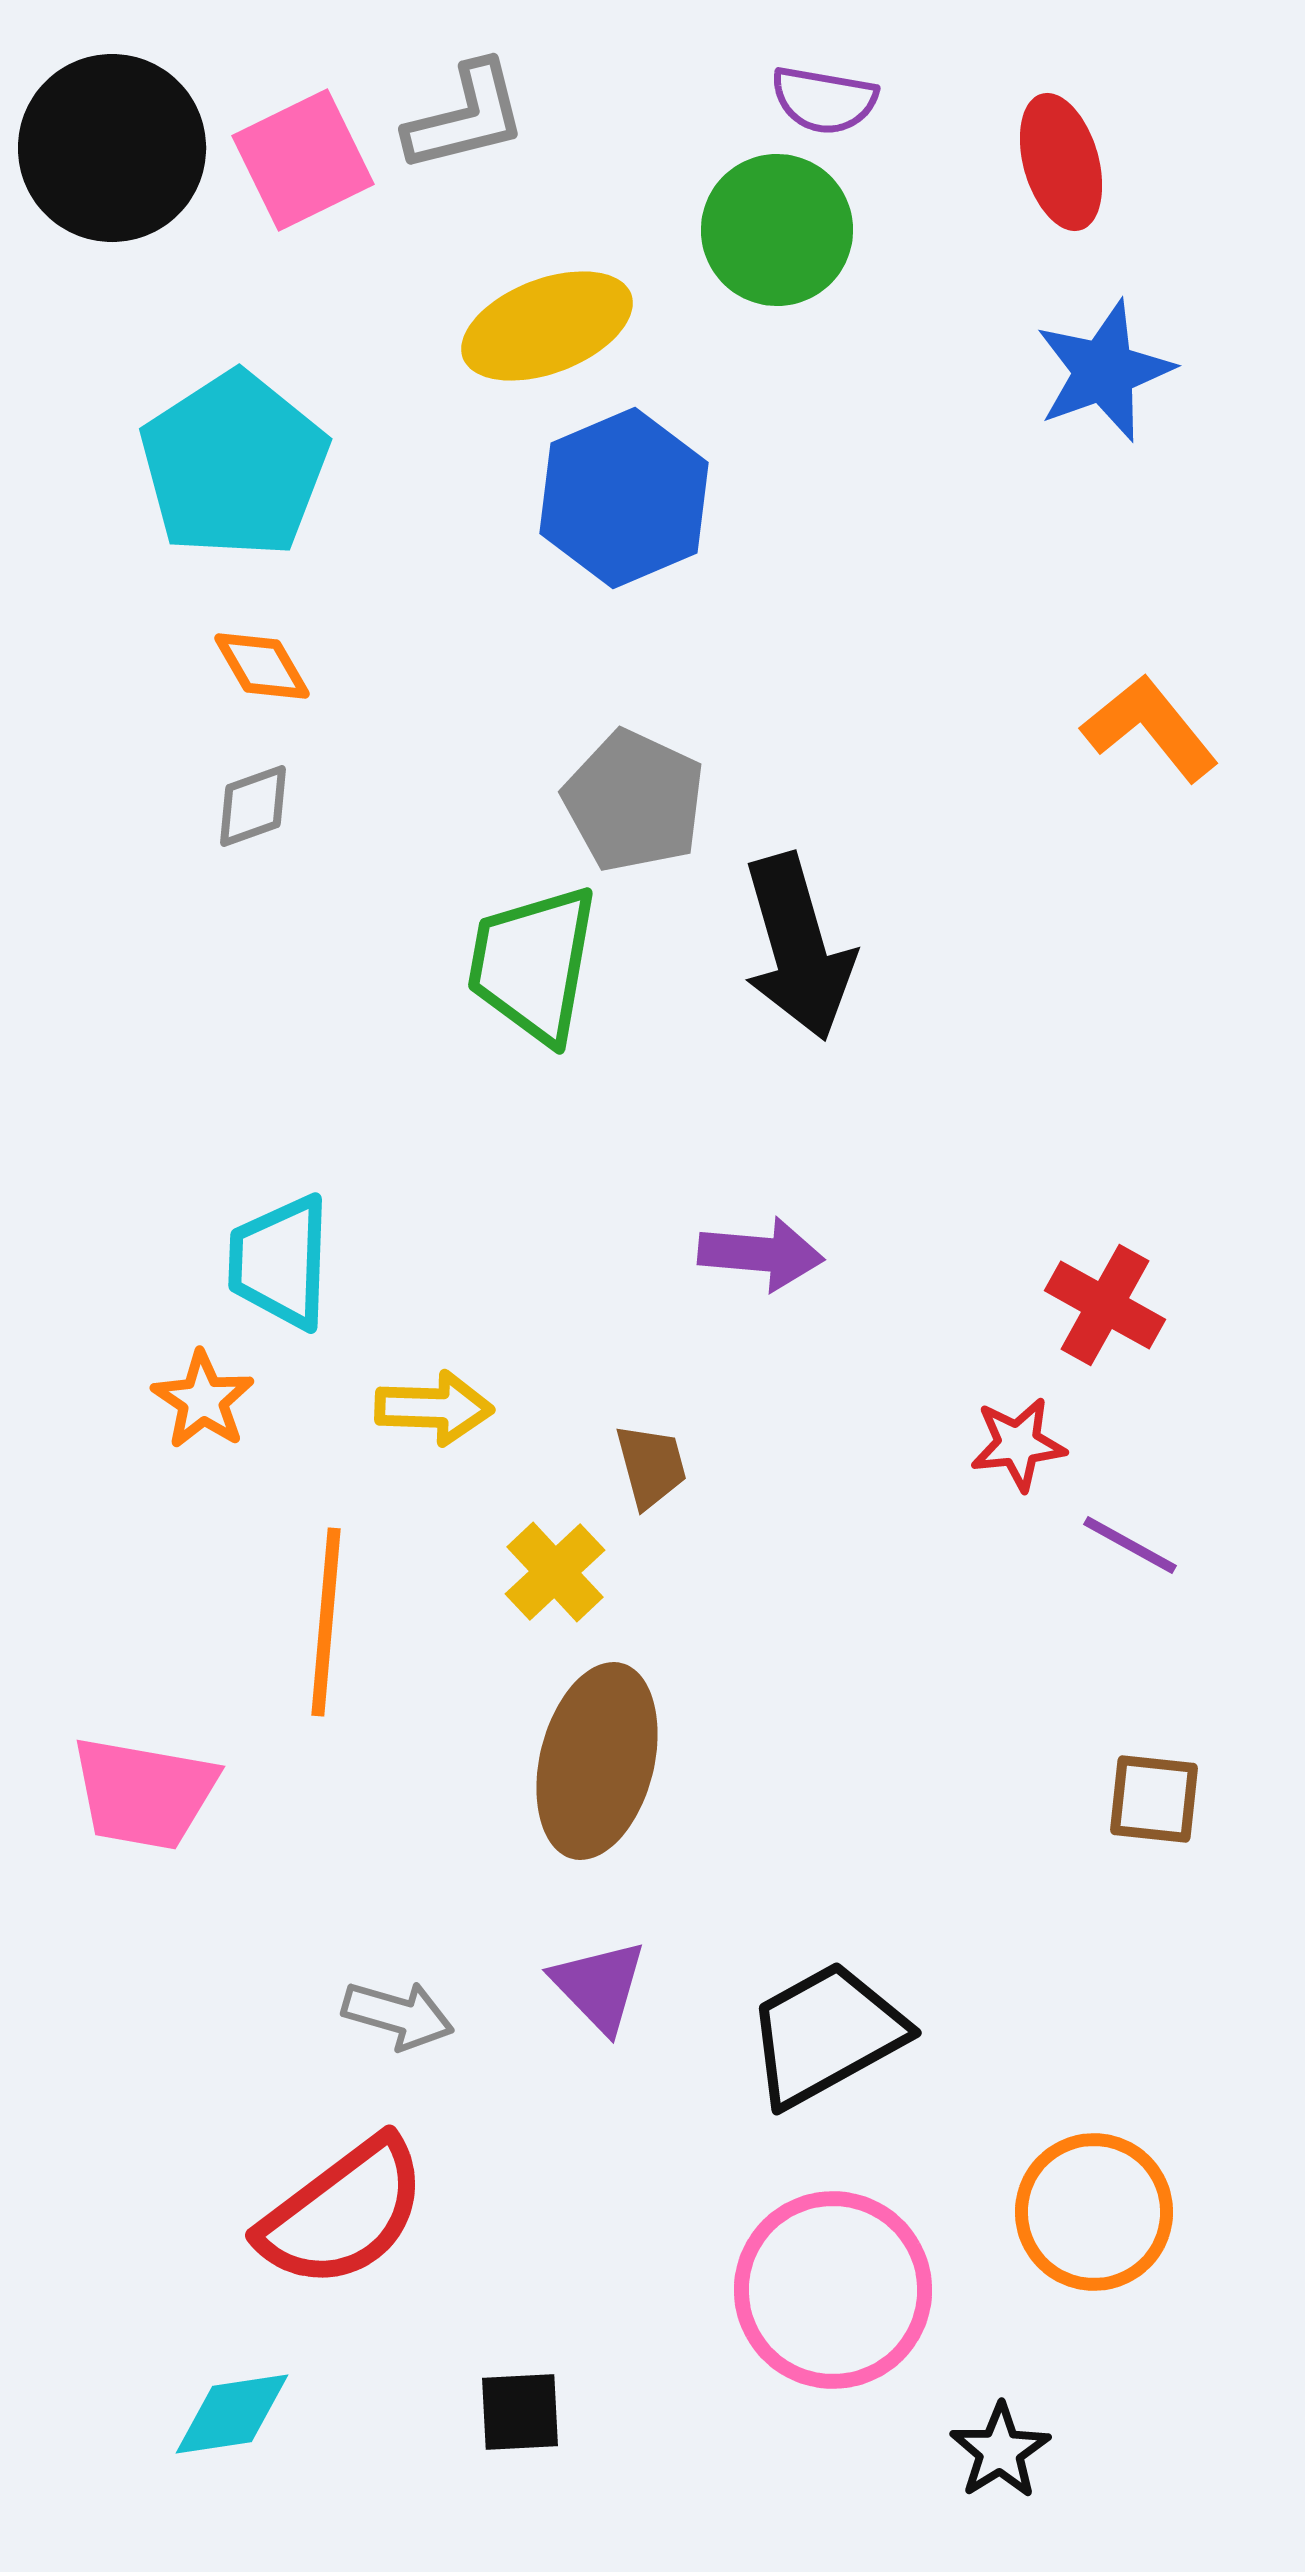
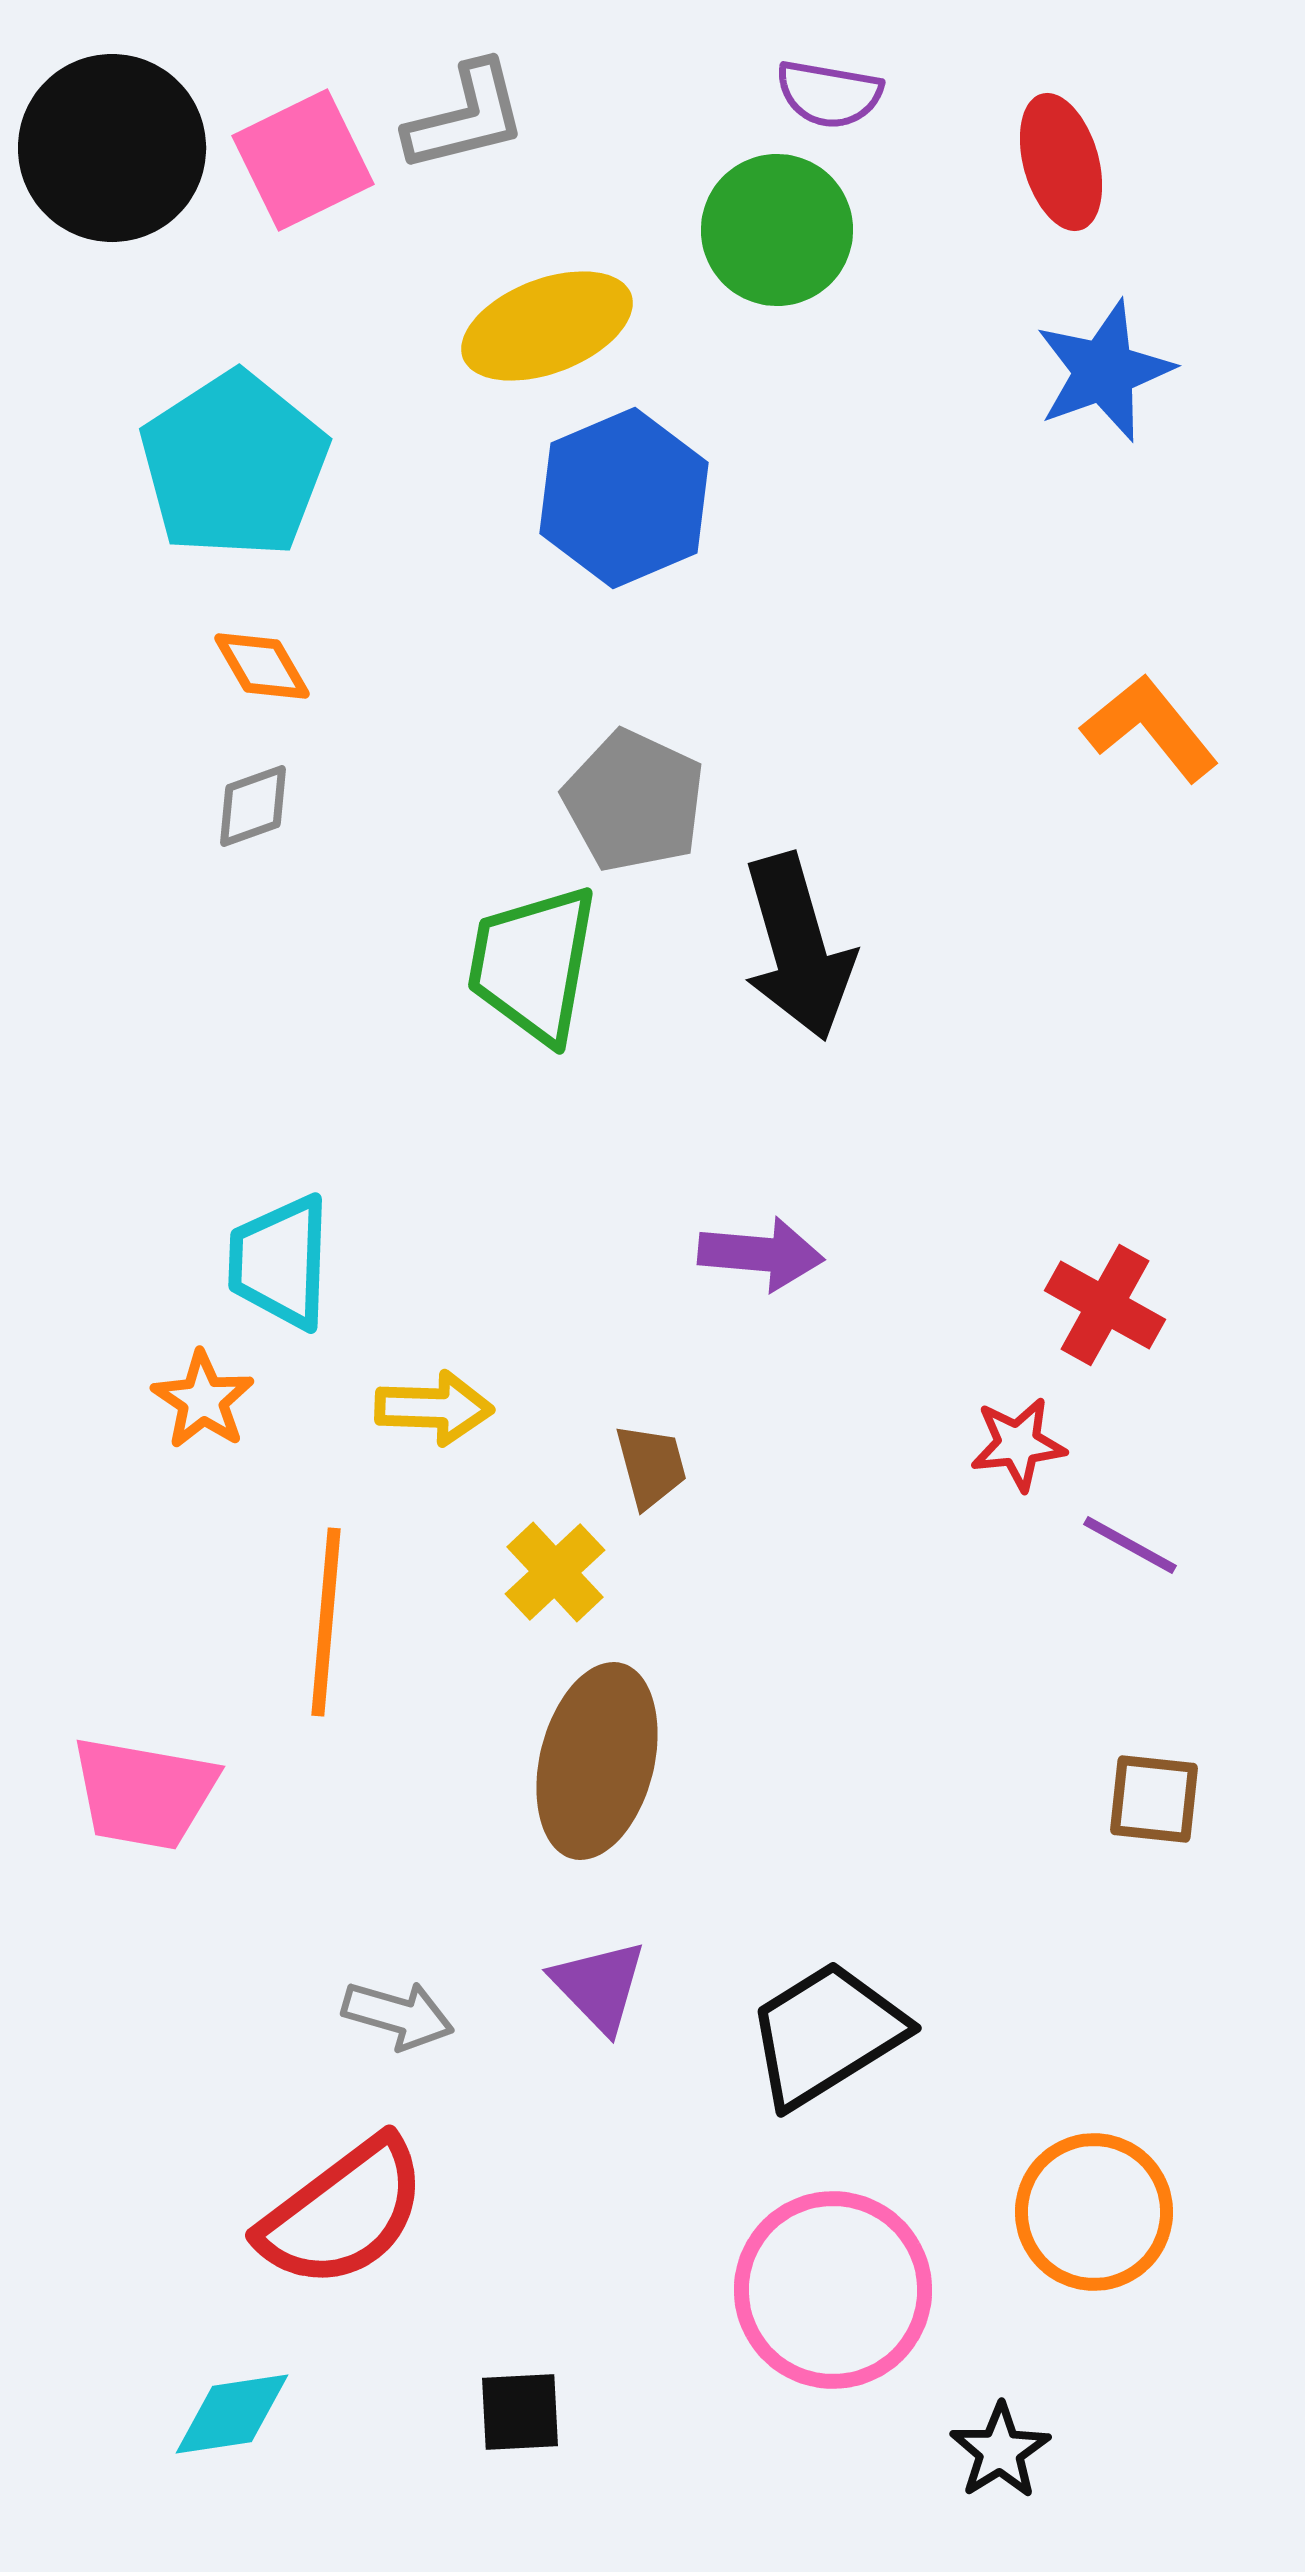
purple semicircle: moved 5 px right, 6 px up
black trapezoid: rotated 3 degrees counterclockwise
